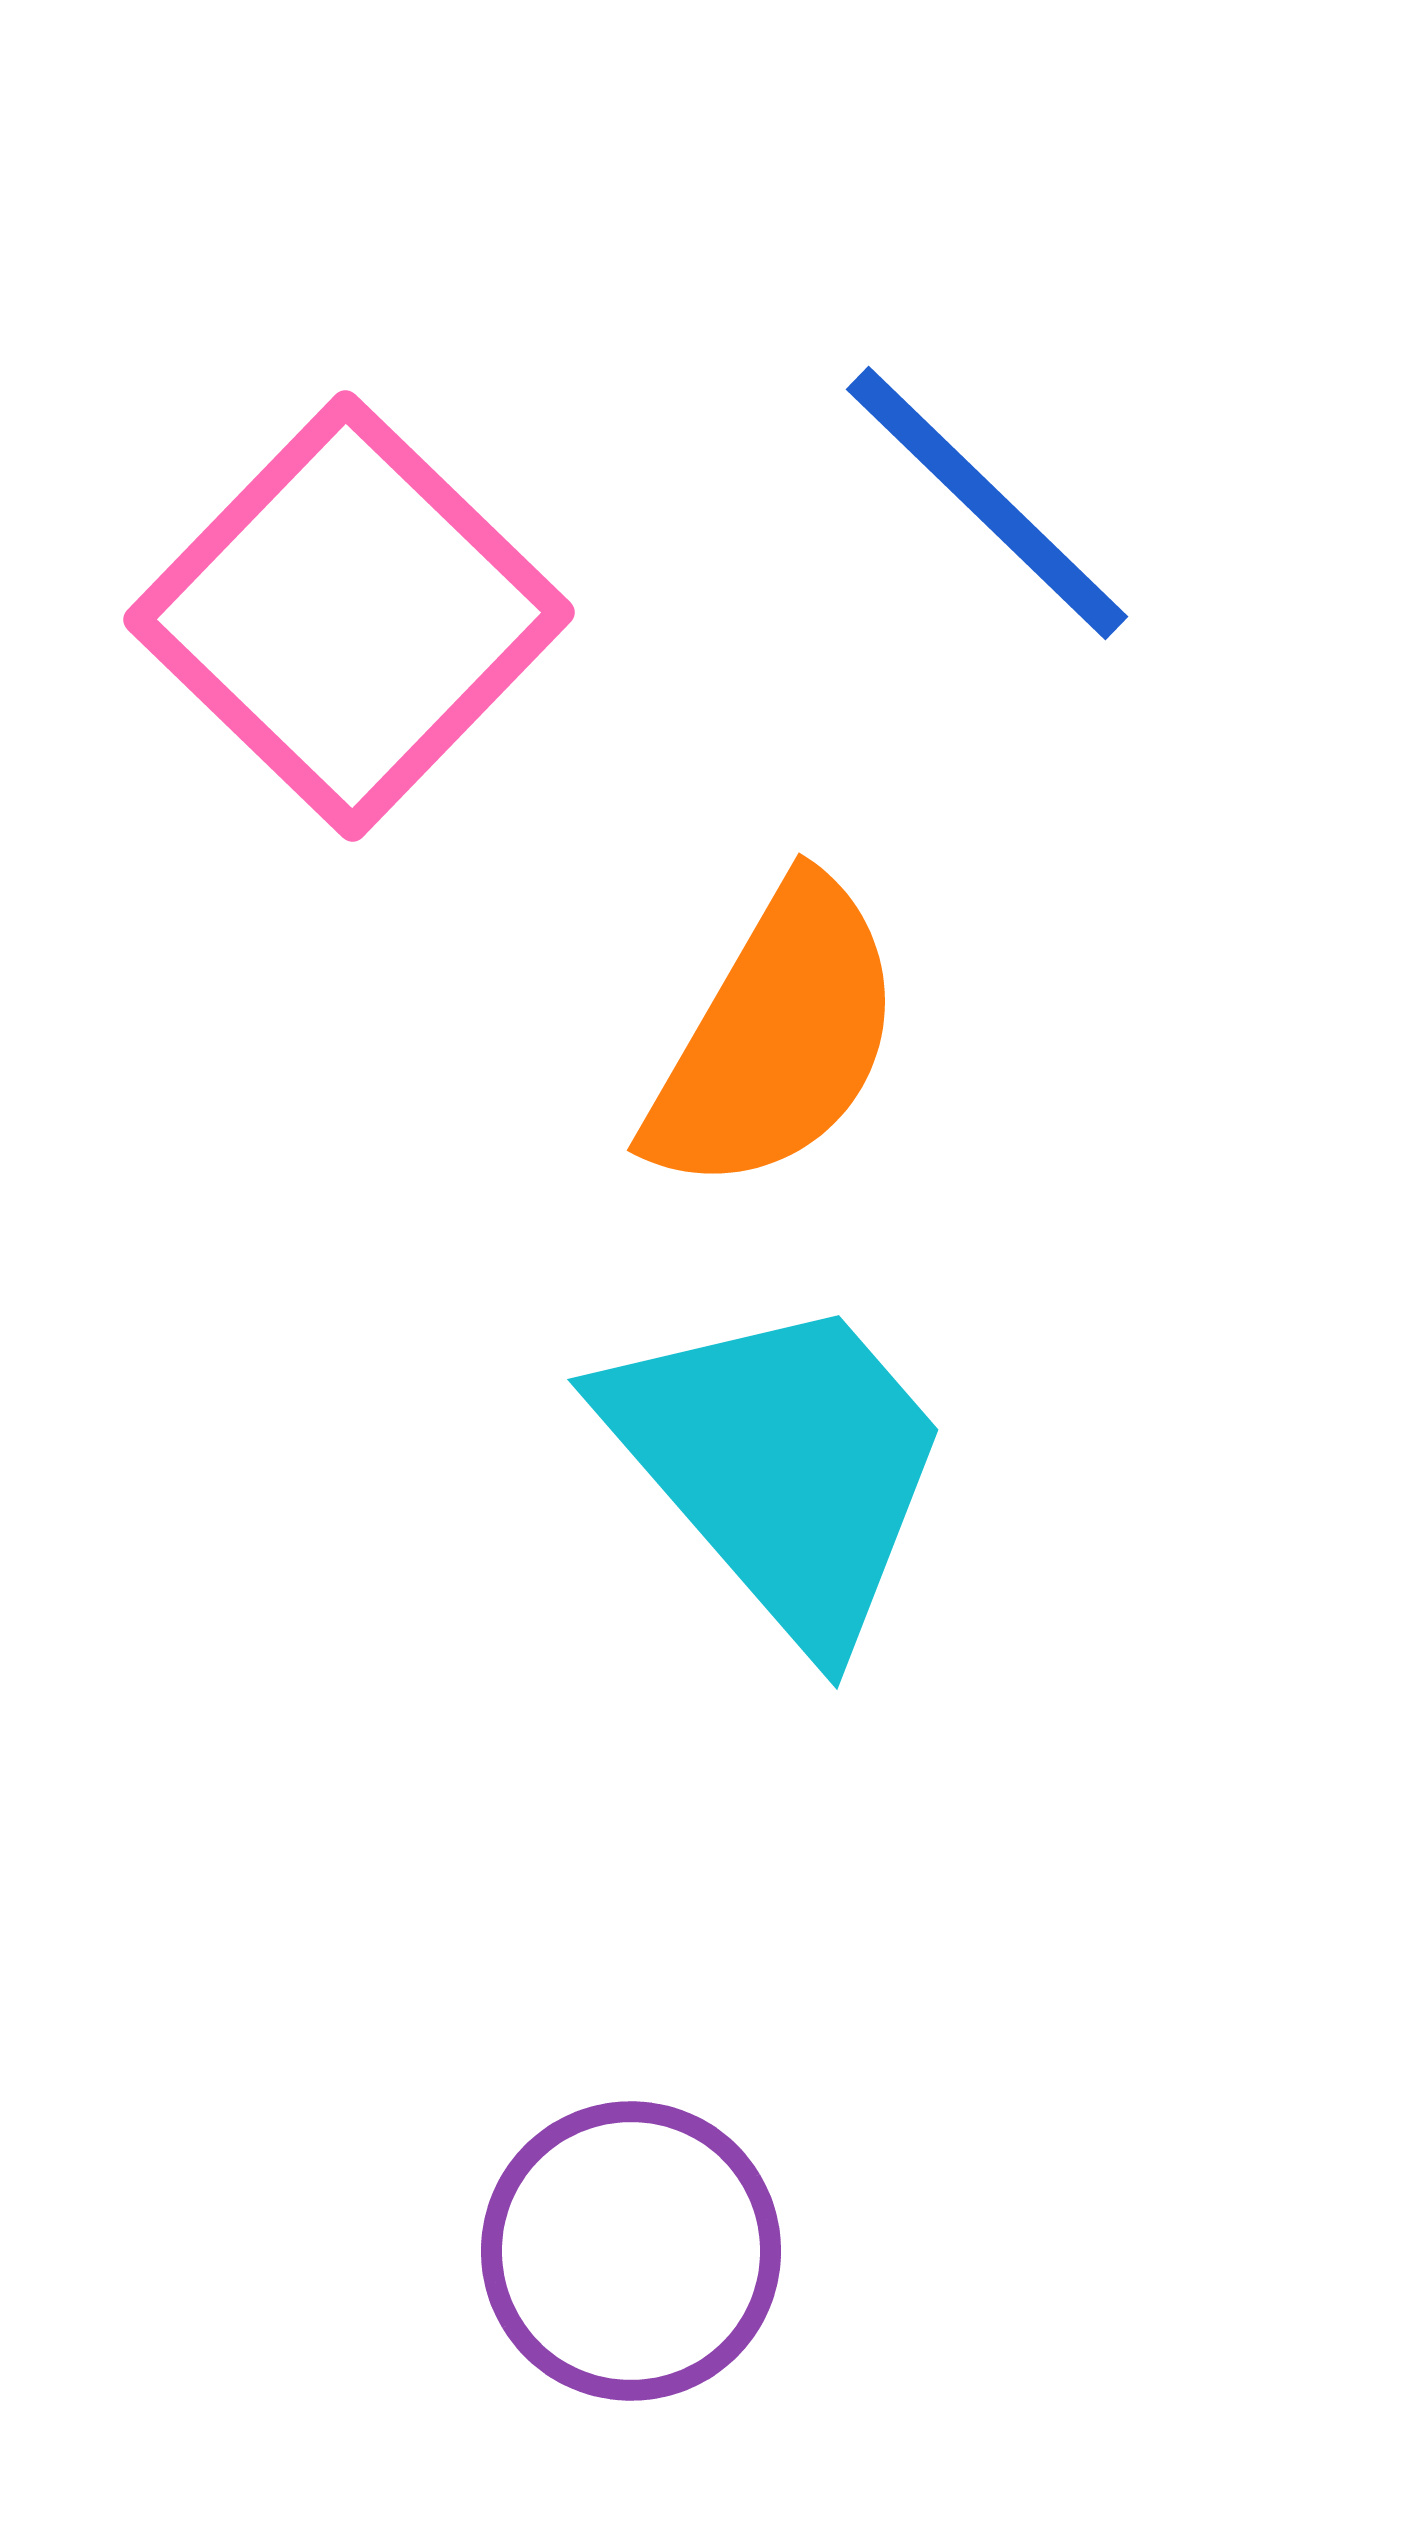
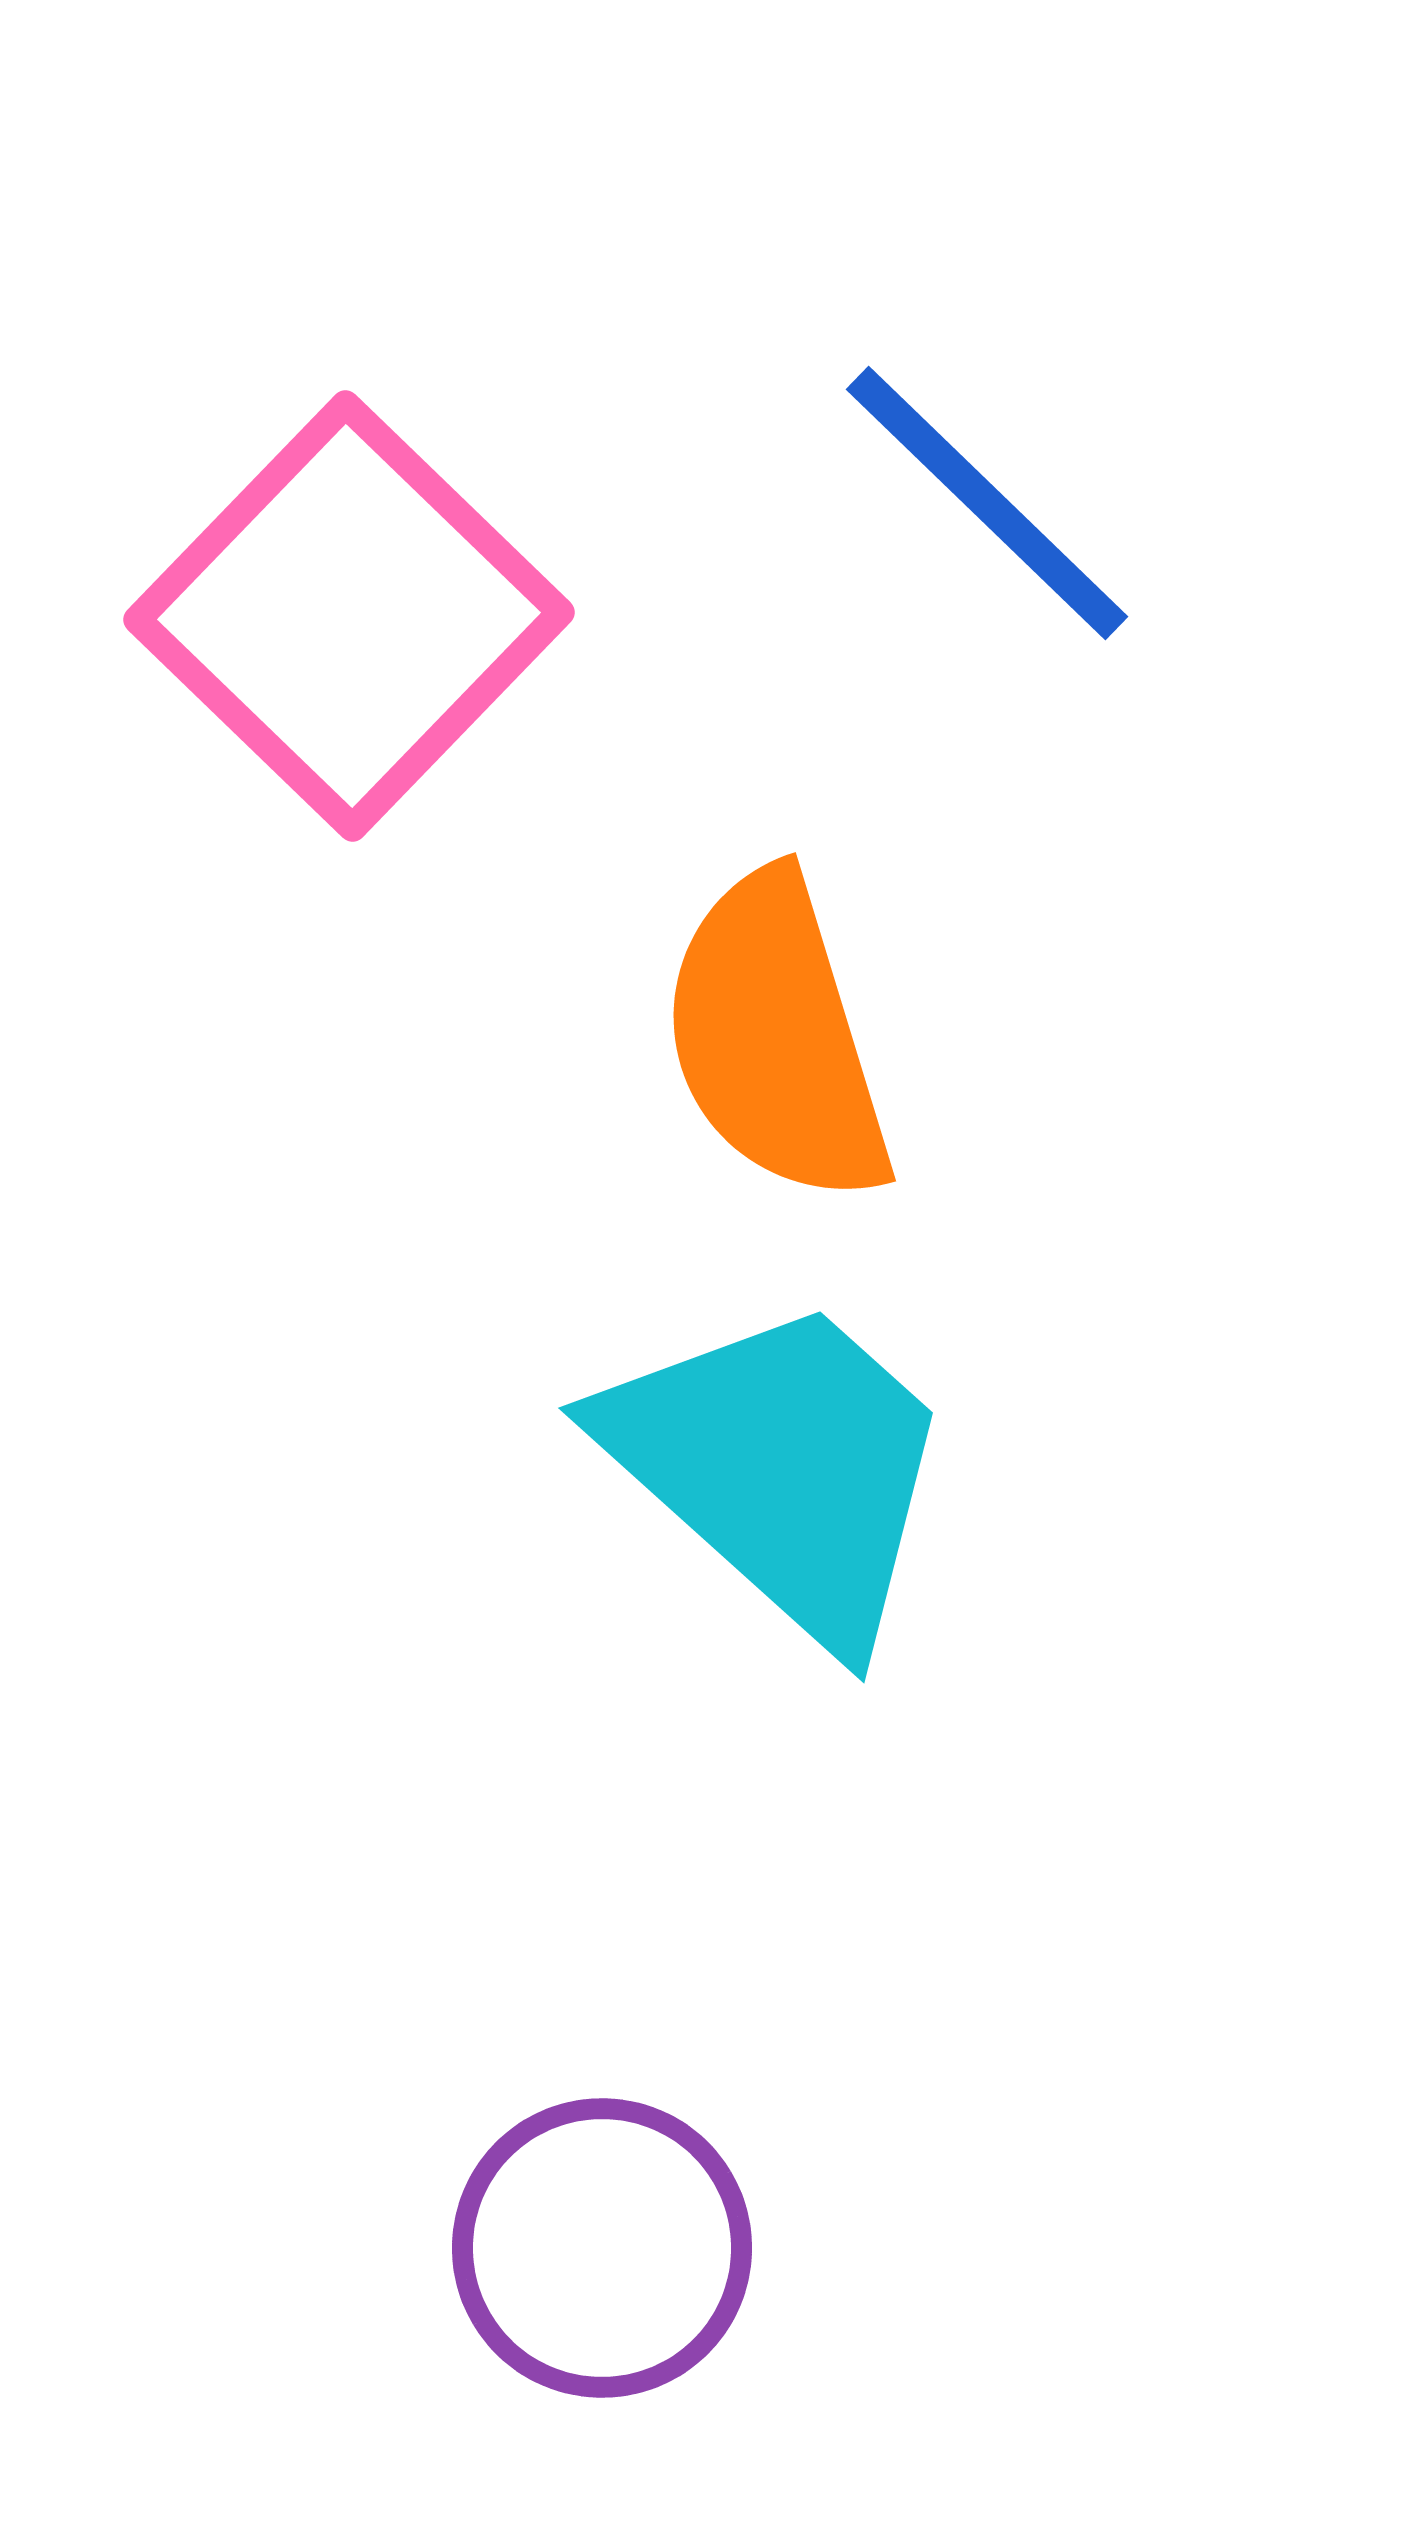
orange semicircle: rotated 133 degrees clockwise
cyan trapezoid: moved 2 px down; rotated 7 degrees counterclockwise
purple circle: moved 29 px left, 3 px up
